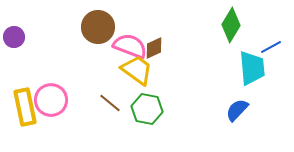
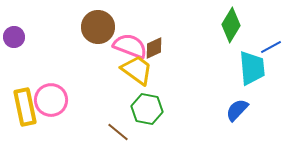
brown line: moved 8 px right, 29 px down
